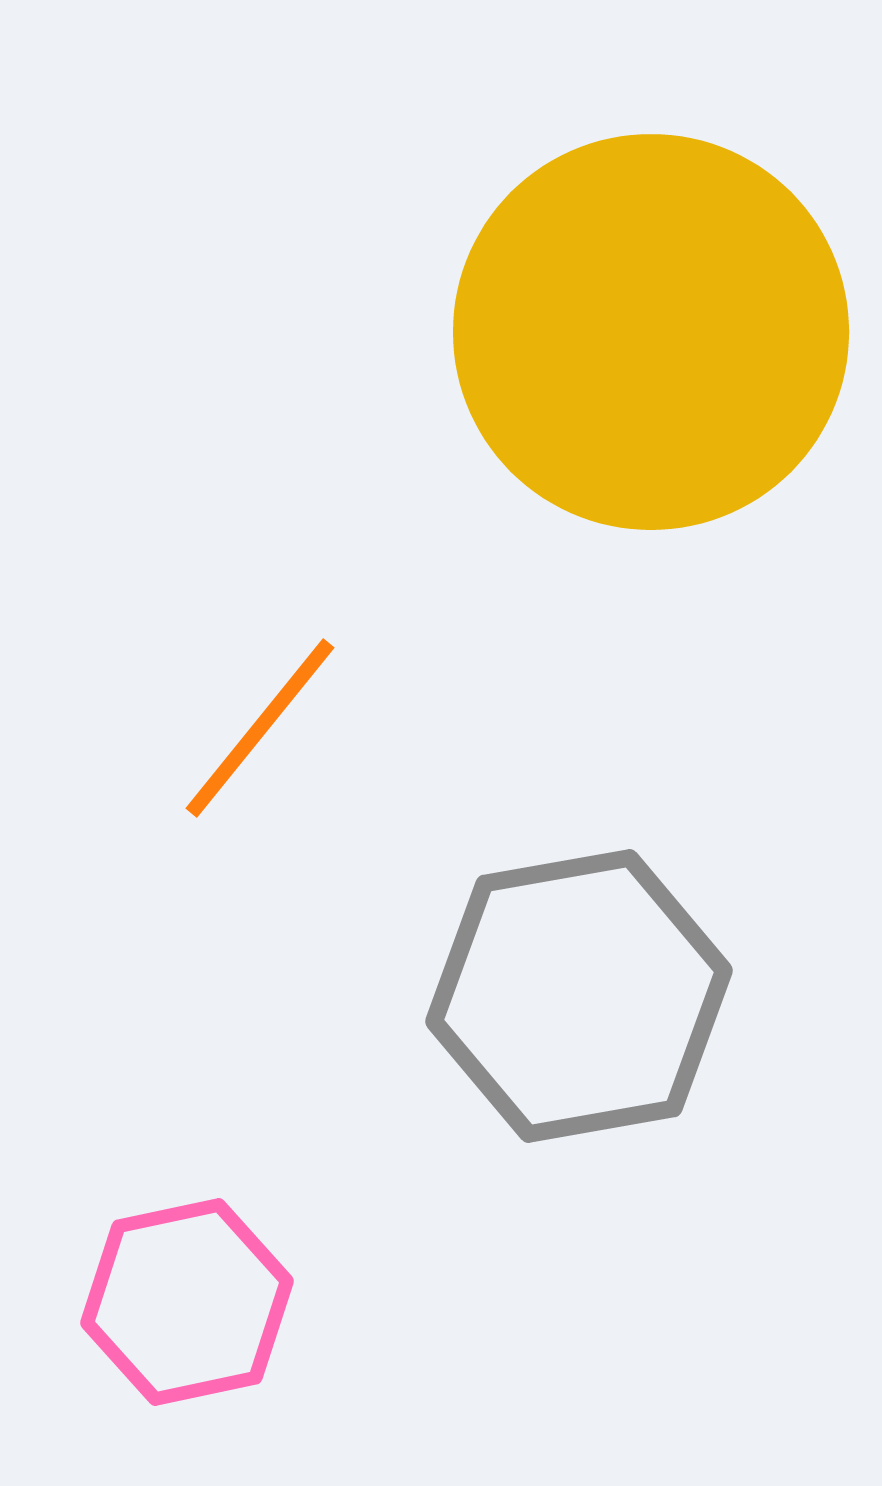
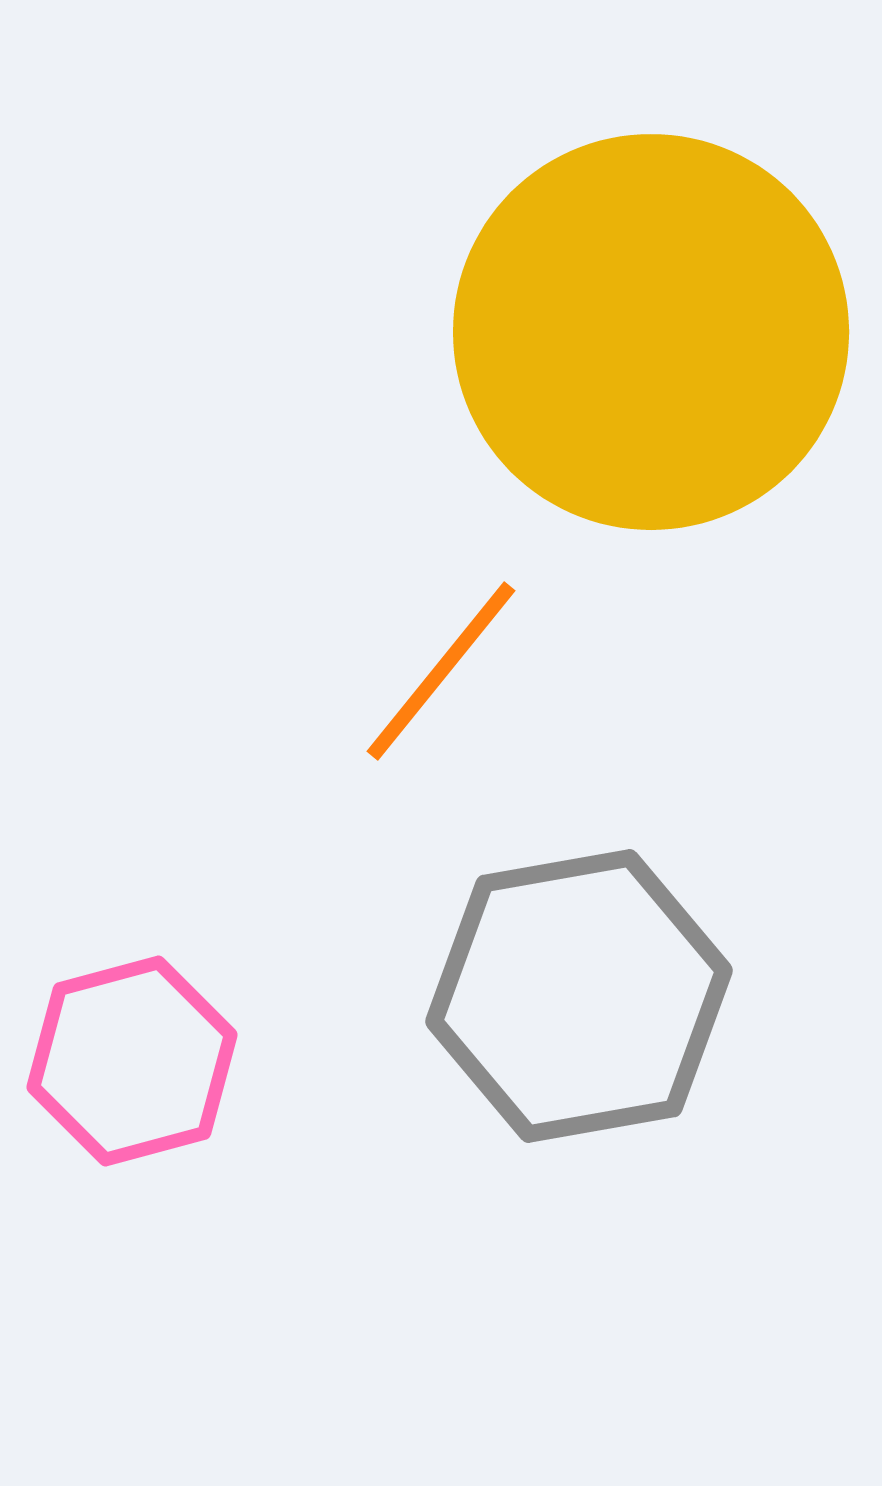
orange line: moved 181 px right, 57 px up
pink hexagon: moved 55 px left, 241 px up; rotated 3 degrees counterclockwise
